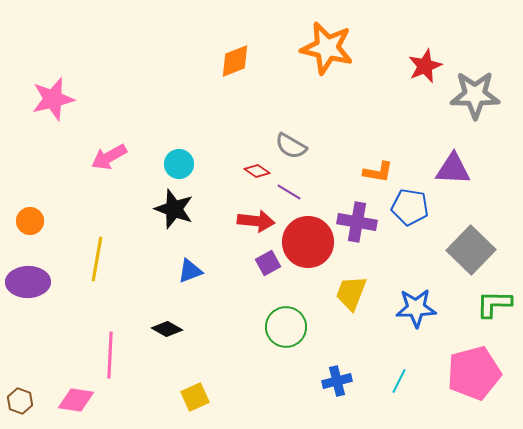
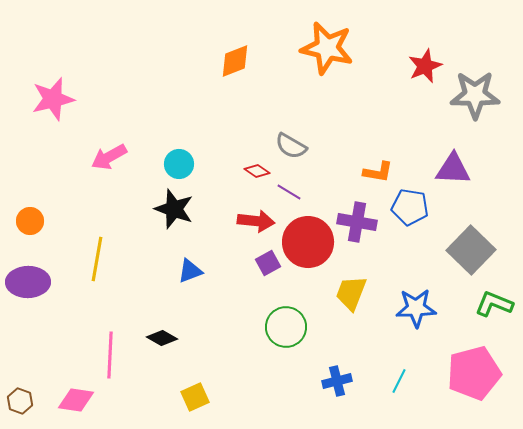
green L-shape: rotated 21 degrees clockwise
black diamond: moved 5 px left, 9 px down
